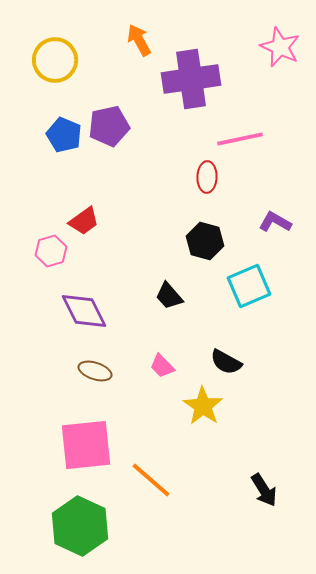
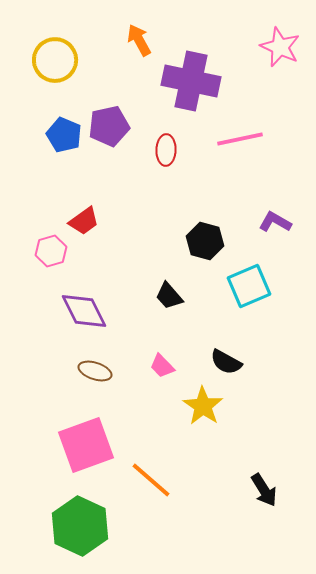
purple cross: moved 2 px down; rotated 20 degrees clockwise
red ellipse: moved 41 px left, 27 px up
pink square: rotated 14 degrees counterclockwise
